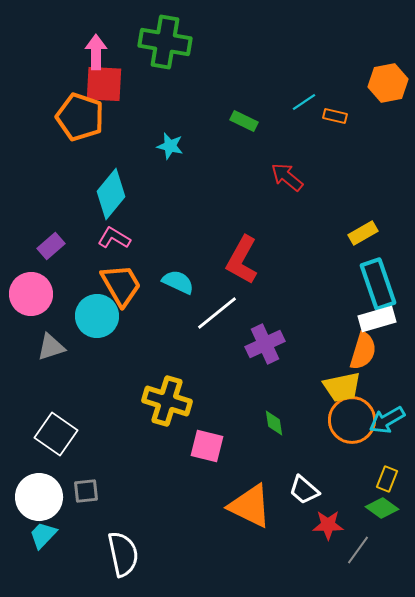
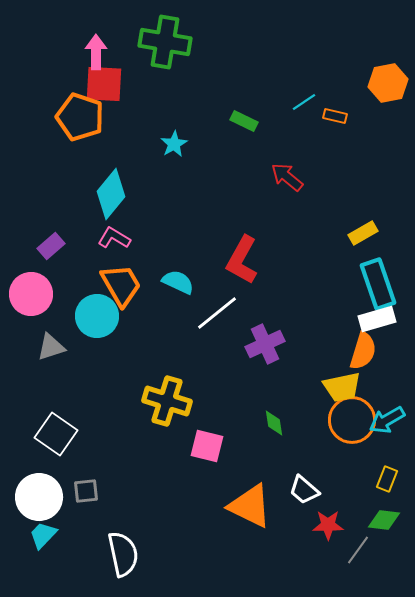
cyan star at (170, 146): moved 4 px right, 2 px up; rotated 28 degrees clockwise
green diamond at (382, 508): moved 2 px right, 12 px down; rotated 28 degrees counterclockwise
